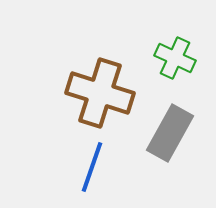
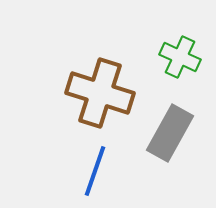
green cross: moved 5 px right, 1 px up
blue line: moved 3 px right, 4 px down
